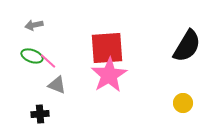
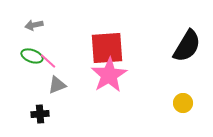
gray triangle: rotated 42 degrees counterclockwise
